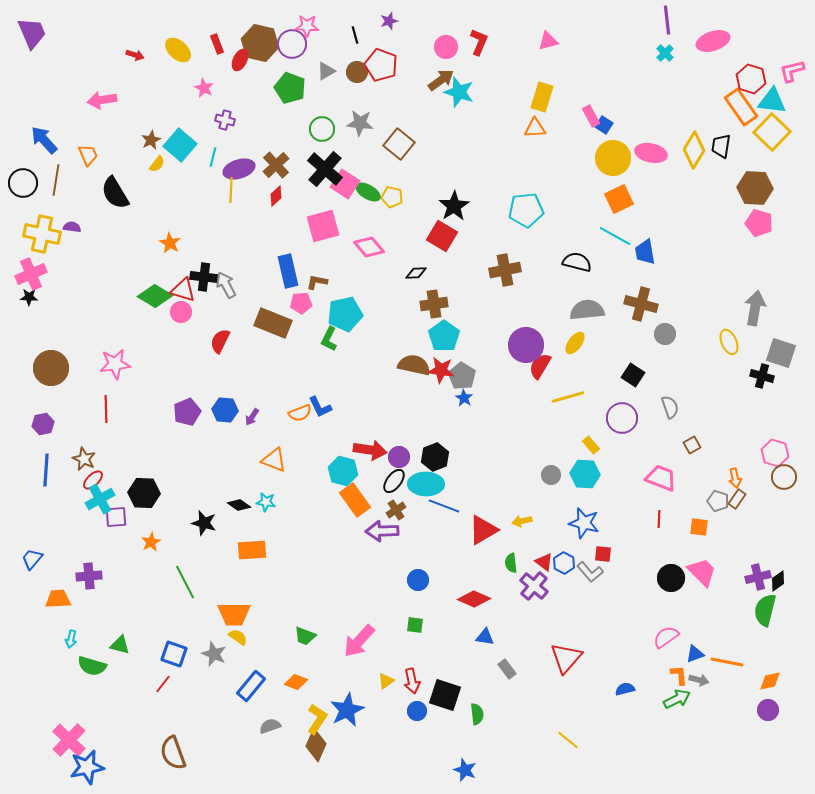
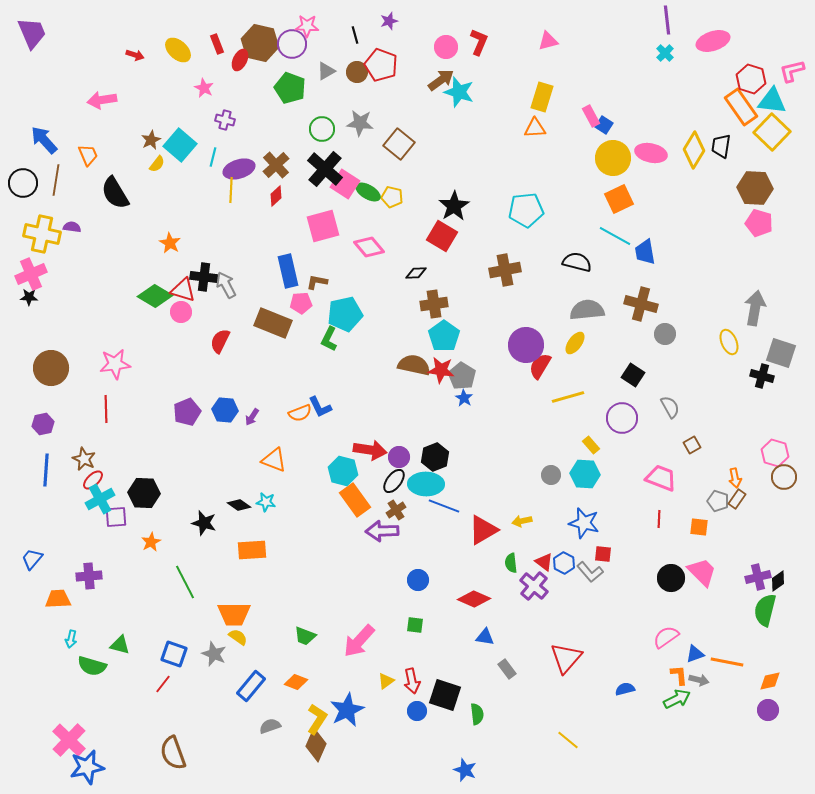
gray semicircle at (670, 407): rotated 10 degrees counterclockwise
